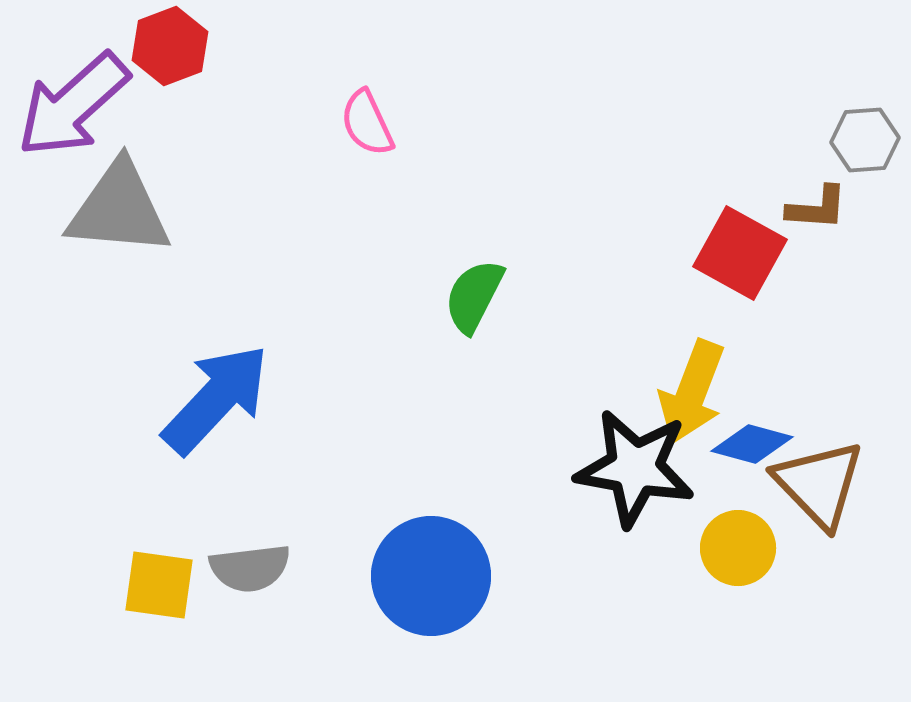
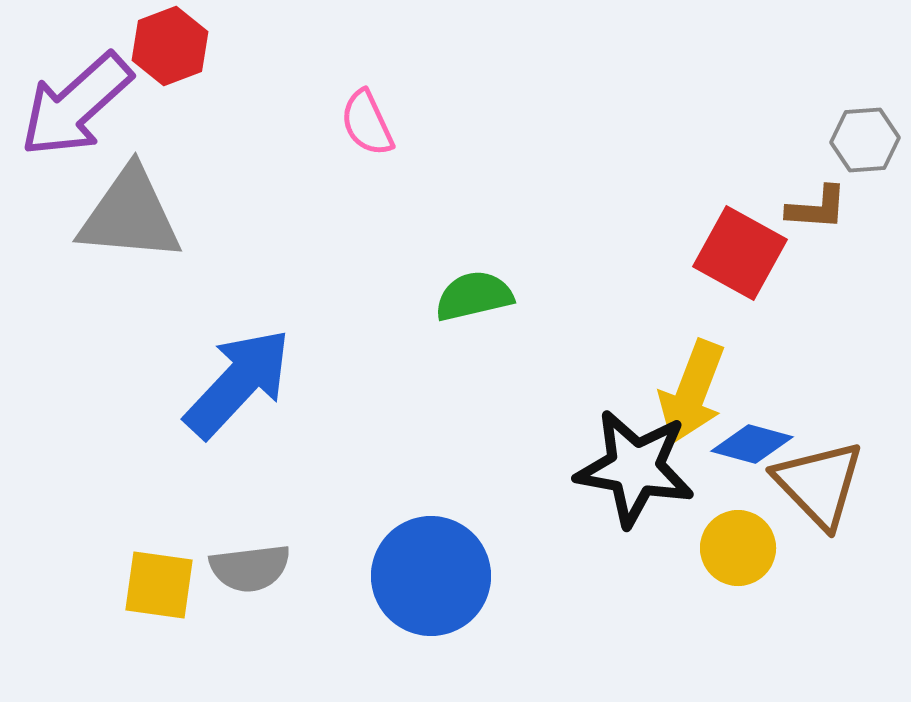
purple arrow: moved 3 px right
gray triangle: moved 11 px right, 6 px down
green semicircle: rotated 50 degrees clockwise
blue arrow: moved 22 px right, 16 px up
